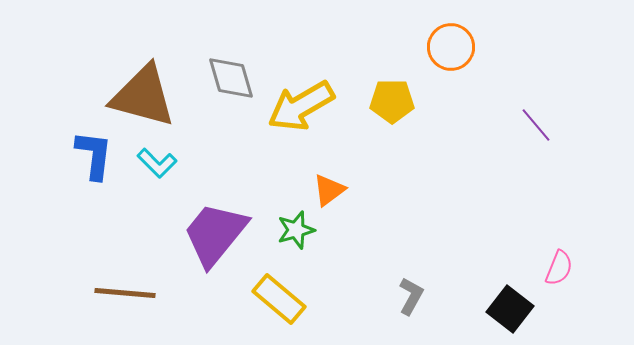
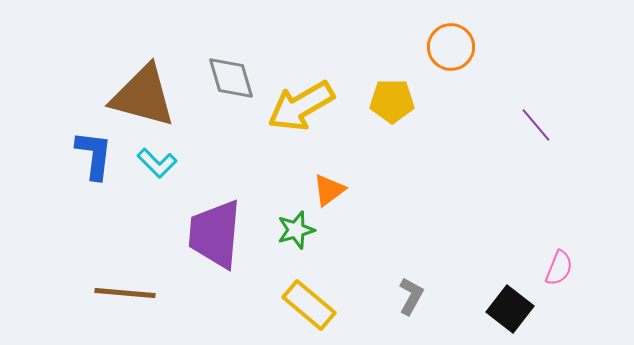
purple trapezoid: rotated 34 degrees counterclockwise
yellow rectangle: moved 30 px right, 6 px down
